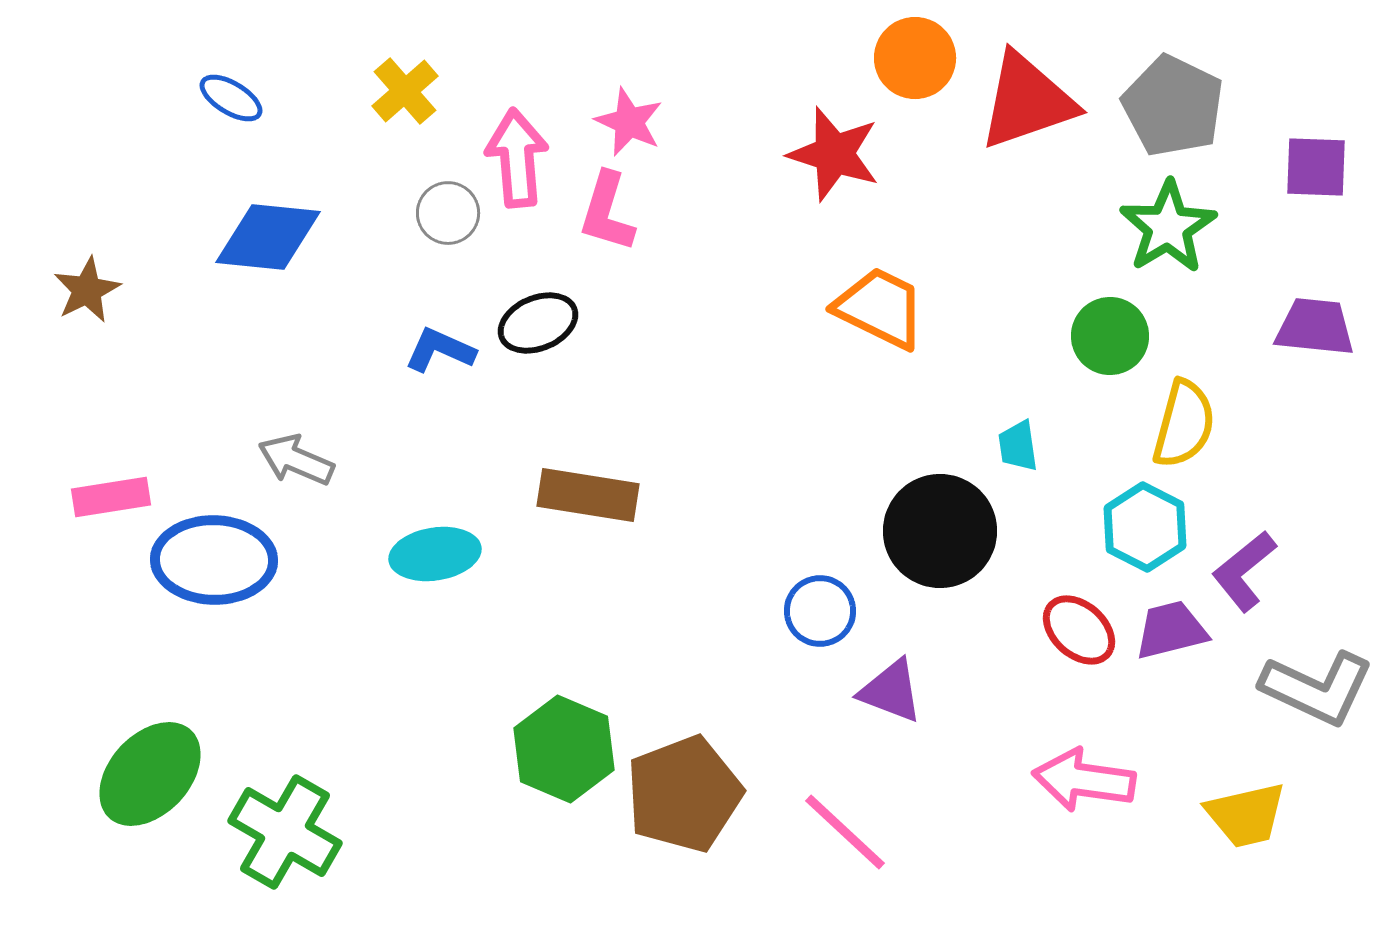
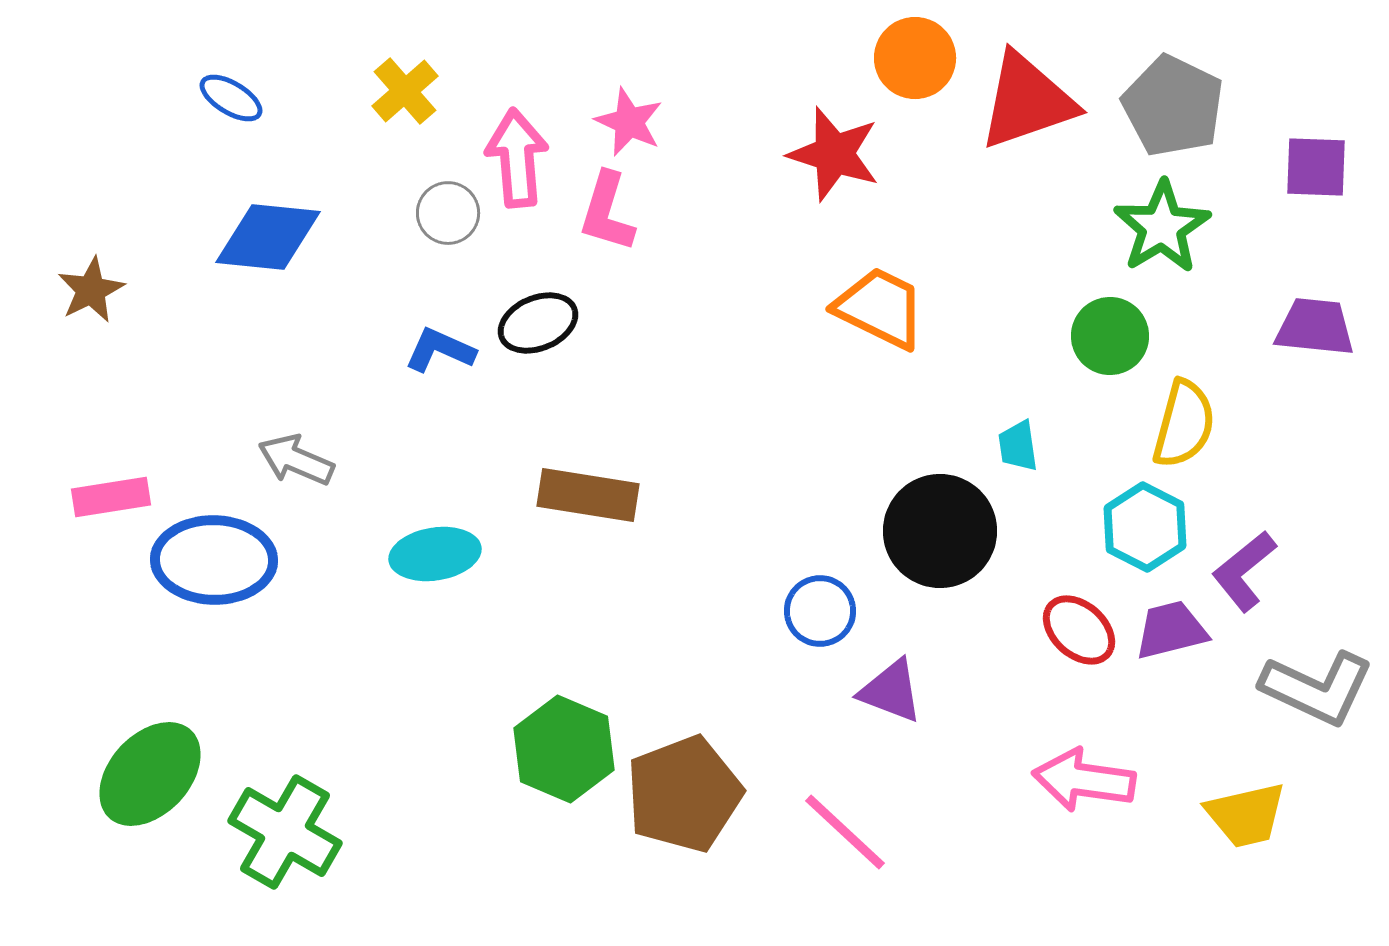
green star at (1168, 227): moved 6 px left
brown star at (87, 290): moved 4 px right
